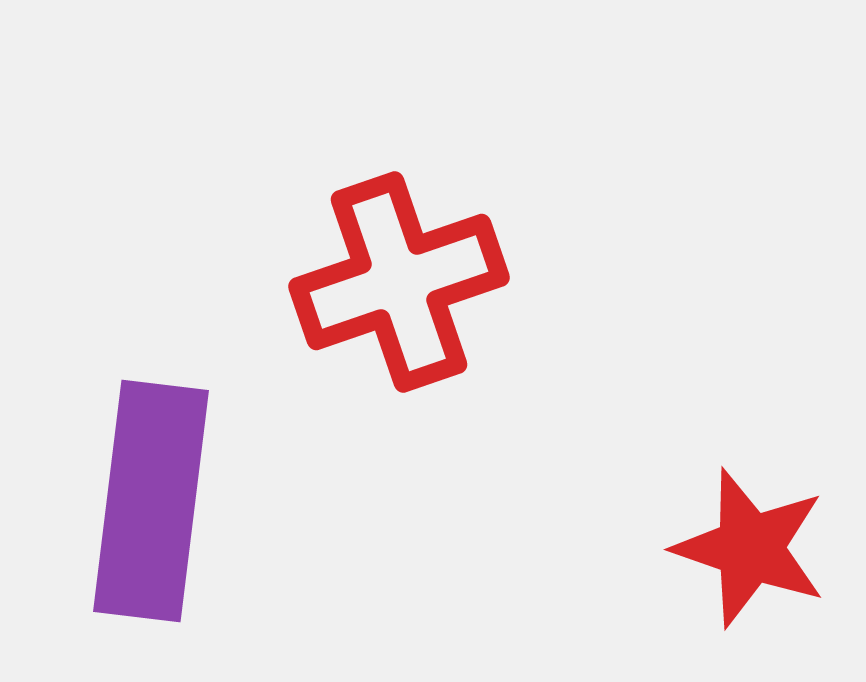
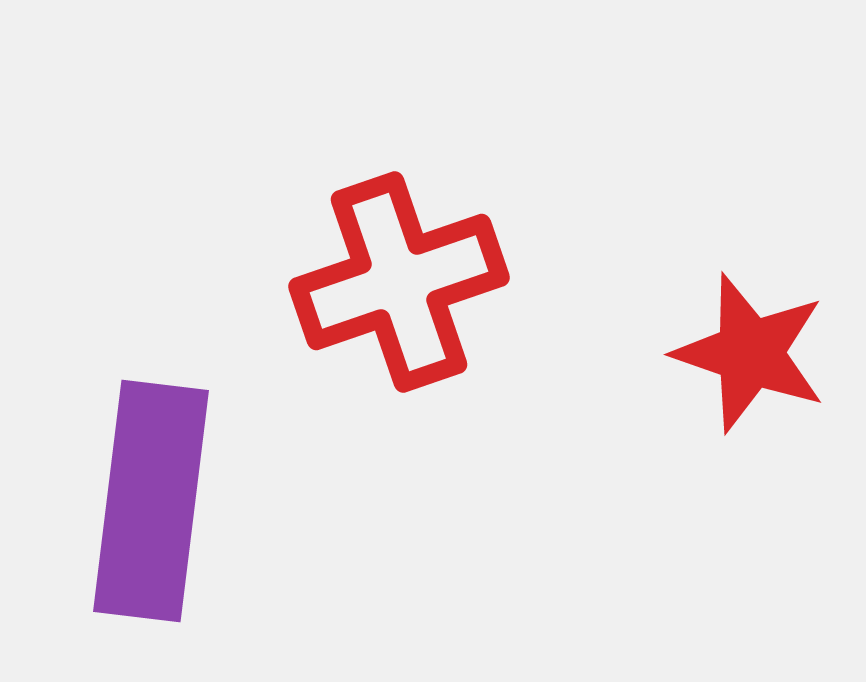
red star: moved 195 px up
